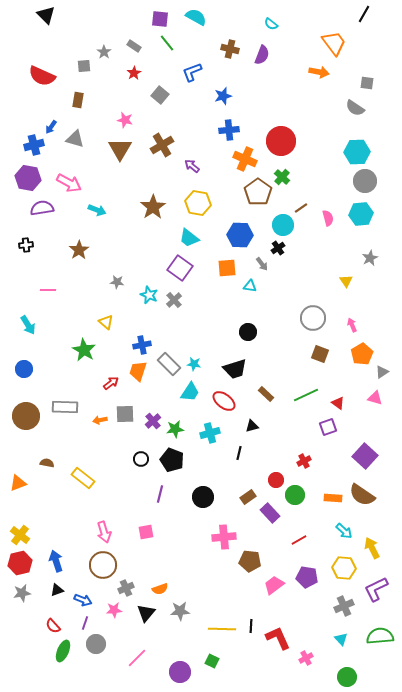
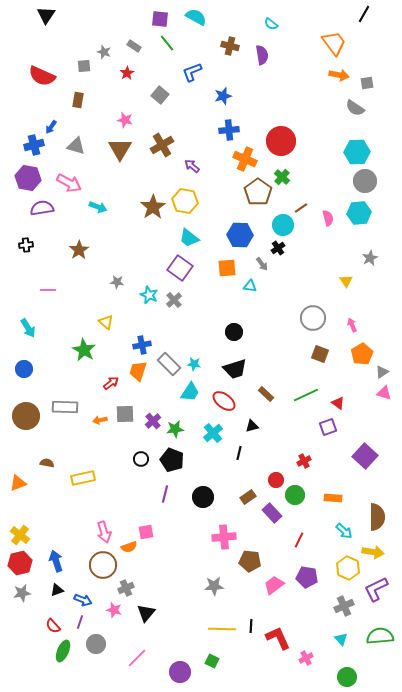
black triangle at (46, 15): rotated 18 degrees clockwise
brown cross at (230, 49): moved 3 px up
gray star at (104, 52): rotated 16 degrees counterclockwise
purple semicircle at (262, 55): rotated 30 degrees counterclockwise
orange arrow at (319, 72): moved 20 px right, 3 px down
red star at (134, 73): moved 7 px left
gray square at (367, 83): rotated 16 degrees counterclockwise
gray triangle at (75, 139): moved 1 px right, 7 px down
yellow hexagon at (198, 203): moved 13 px left, 2 px up
cyan arrow at (97, 210): moved 1 px right, 3 px up
cyan hexagon at (361, 214): moved 2 px left, 1 px up
cyan arrow at (28, 325): moved 3 px down
black circle at (248, 332): moved 14 px left
pink triangle at (375, 398): moved 9 px right, 5 px up
cyan cross at (210, 433): moved 3 px right; rotated 24 degrees counterclockwise
yellow rectangle at (83, 478): rotated 50 degrees counterclockwise
purple line at (160, 494): moved 5 px right
brown semicircle at (362, 495): moved 15 px right, 22 px down; rotated 124 degrees counterclockwise
purple rectangle at (270, 513): moved 2 px right
red line at (299, 540): rotated 35 degrees counterclockwise
yellow arrow at (372, 548): moved 1 px right, 4 px down; rotated 125 degrees clockwise
yellow hexagon at (344, 568): moved 4 px right; rotated 20 degrees clockwise
orange semicircle at (160, 589): moved 31 px left, 42 px up
pink star at (114, 610): rotated 21 degrees clockwise
gray star at (180, 611): moved 34 px right, 25 px up
purple line at (85, 623): moved 5 px left, 1 px up
